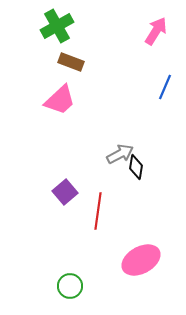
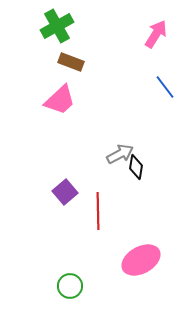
pink arrow: moved 3 px down
blue line: rotated 60 degrees counterclockwise
red line: rotated 9 degrees counterclockwise
